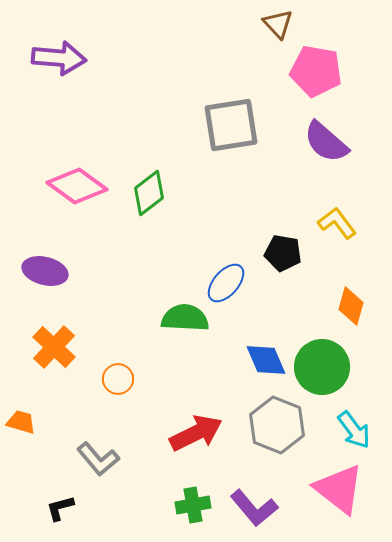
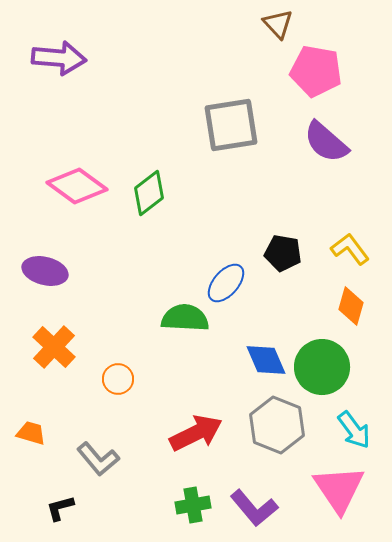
yellow L-shape: moved 13 px right, 26 px down
orange trapezoid: moved 10 px right, 11 px down
pink triangle: rotated 18 degrees clockwise
